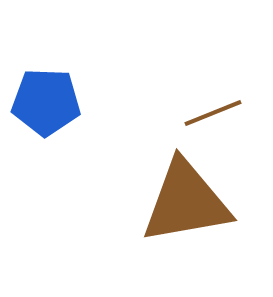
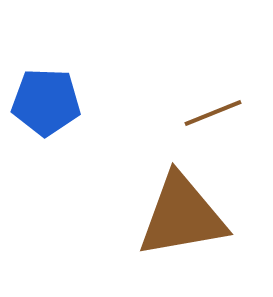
brown triangle: moved 4 px left, 14 px down
